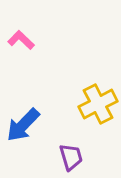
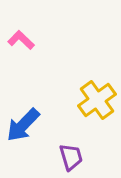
yellow cross: moved 1 px left, 4 px up; rotated 9 degrees counterclockwise
